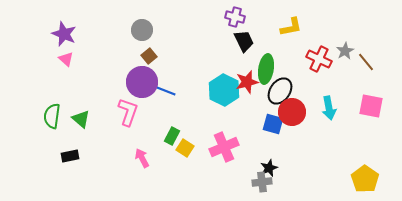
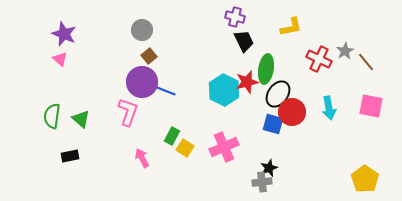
pink triangle: moved 6 px left
black ellipse: moved 2 px left, 3 px down
